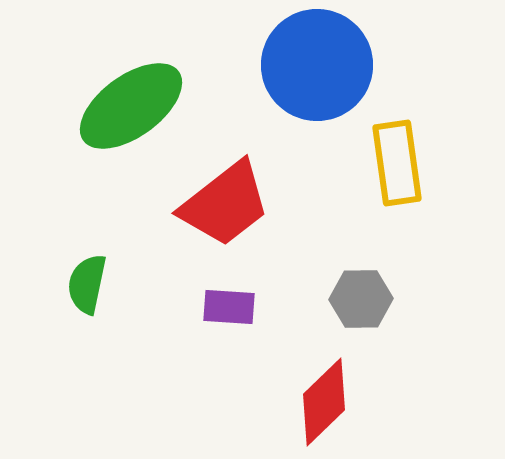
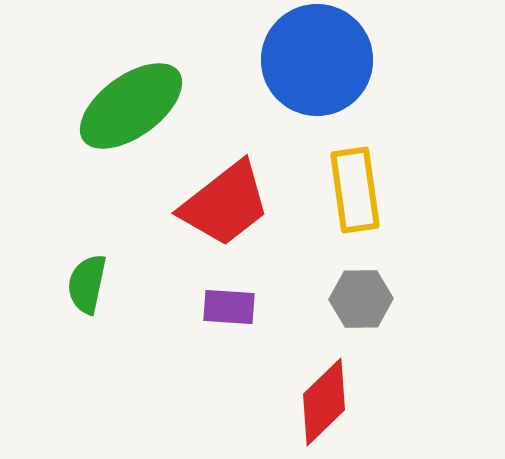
blue circle: moved 5 px up
yellow rectangle: moved 42 px left, 27 px down
